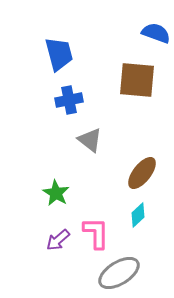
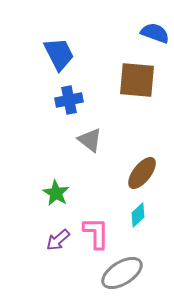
blue semicircle: moved 1 px left
blue trapezoid: rotated 12 degrees counterclockwise
gray ellipse: moved 3 px right
